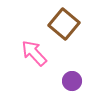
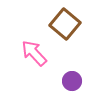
brown square: moved 1 px right
